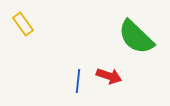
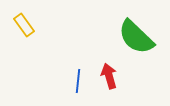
yellow rectangle: moved 1 px right, 1 px down
red arrow: rotated 125 degrees counterclockwise
